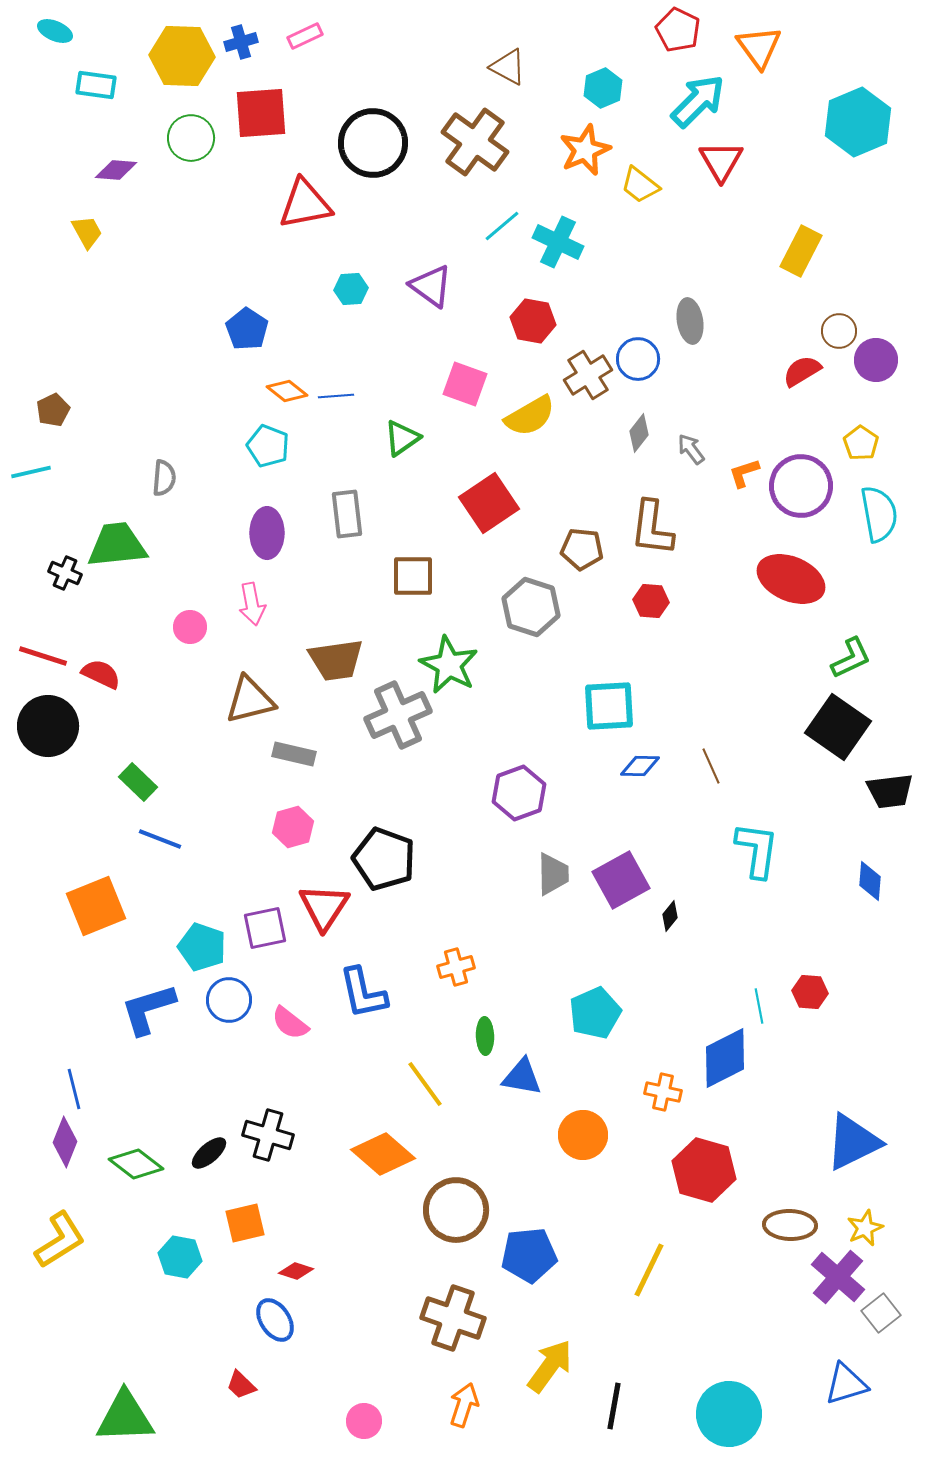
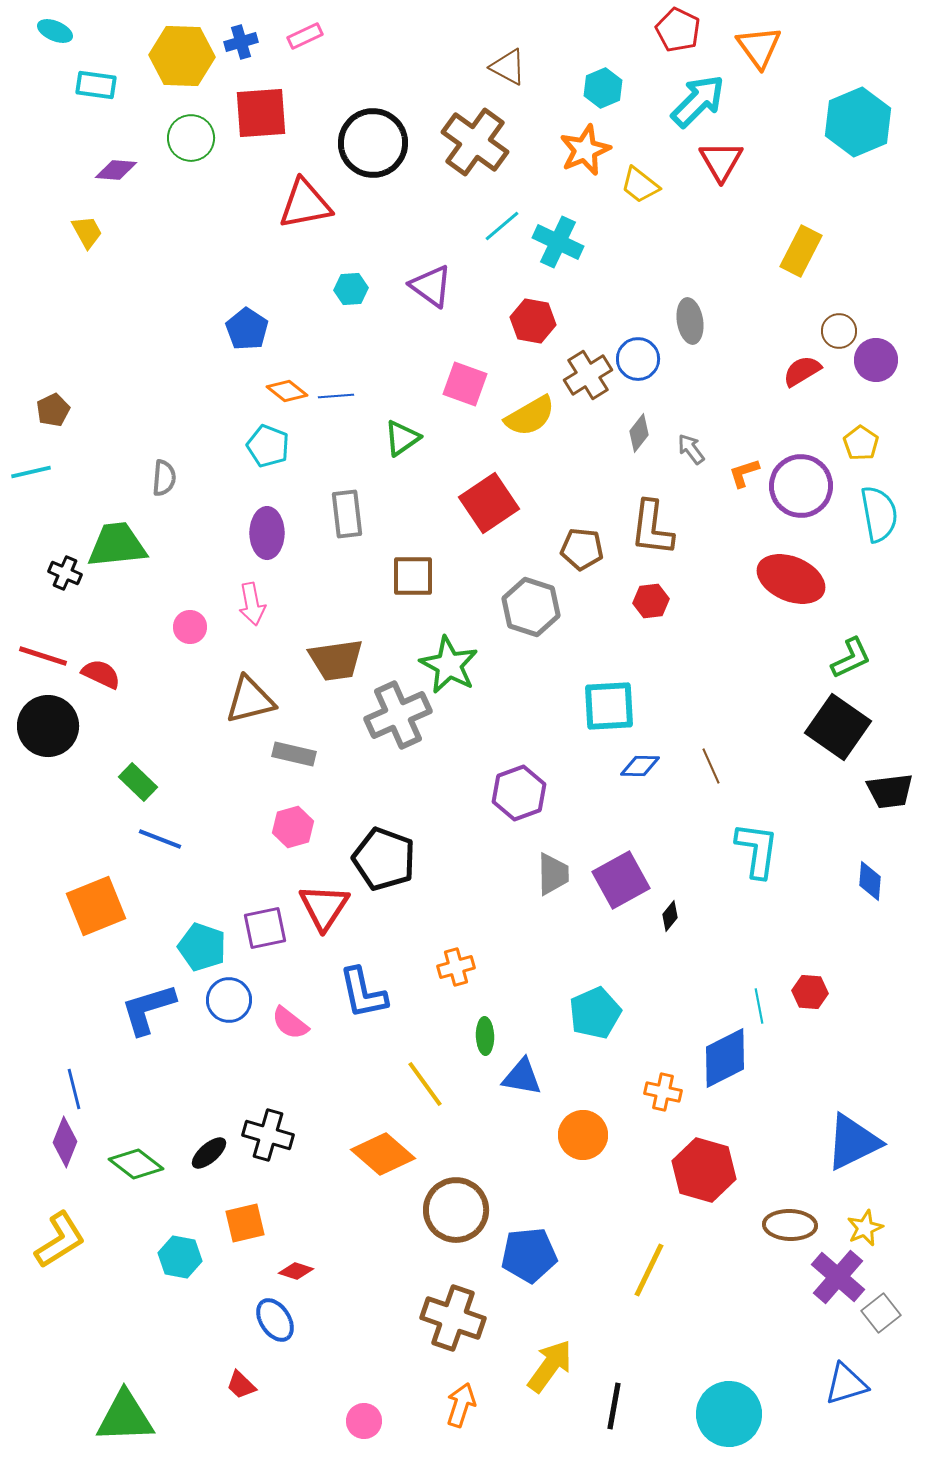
red hexagon at (651, 601): rotated 12 degrees counterclockwise
orange arrow at (464, 1405): moved 3 px left
